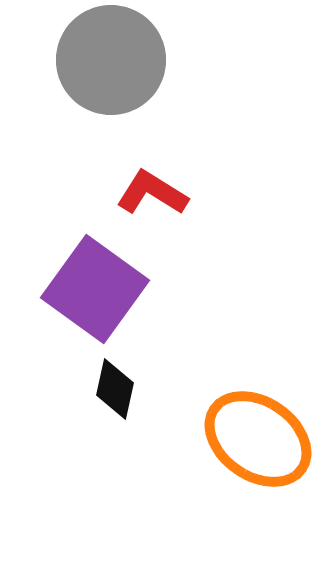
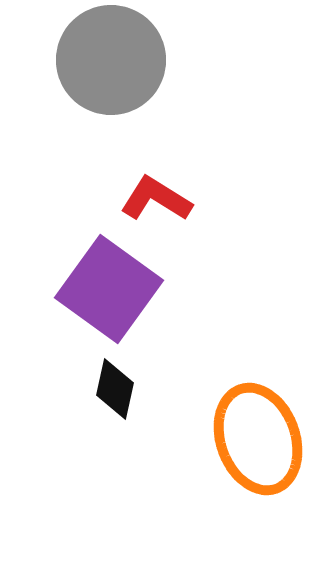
red L-shape: moved 4 px right, 6 px down
purple square: moved 14 px right
orange ellipse: rotated 35 degrees clockwise
